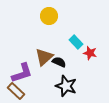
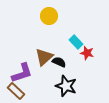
red star: moved 3 px left
